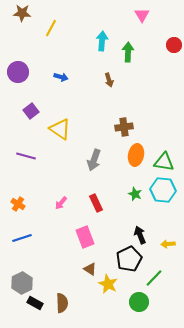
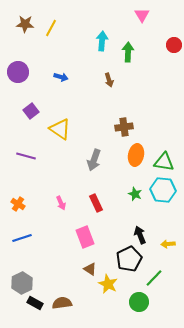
brown star: moved 3 px right, 11 px down
pink arrow: rotated 64 degrees counterclockwise
brown semicircle: rotated 96 degrees counterclockwise
